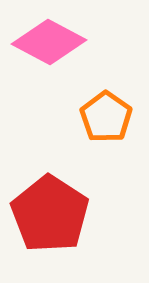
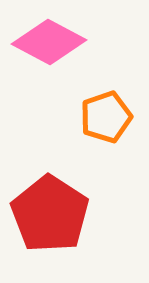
orange pentagon: rotated 18 degrees clockwise
